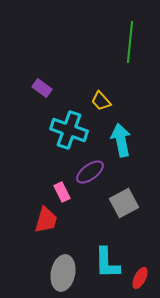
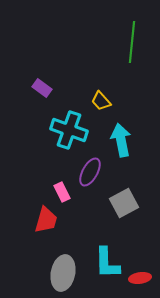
green line: moved 2 px right
purple ellipse: rotated 24 degrees counterclockwise
red ellipse: rotated 55 degrees clockwise
